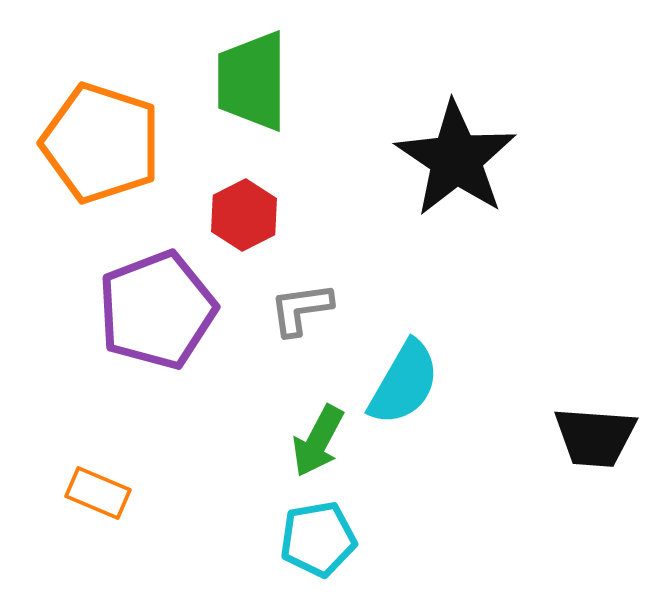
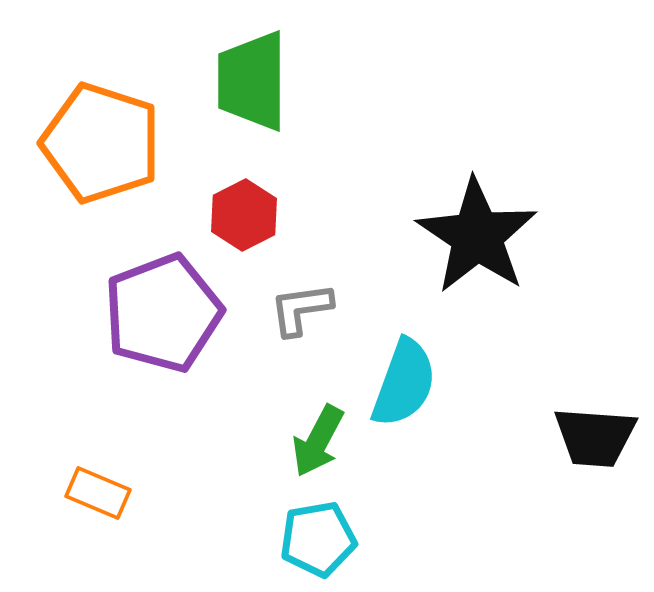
black star: moved 21 px right, 77 px down
purple pentagon: moved 6 px right, 3 px down
cyan semicircle: rotated 10 degrees counterclockwise
